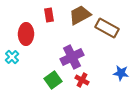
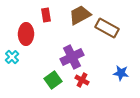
red rectangle: moved 3 px left
